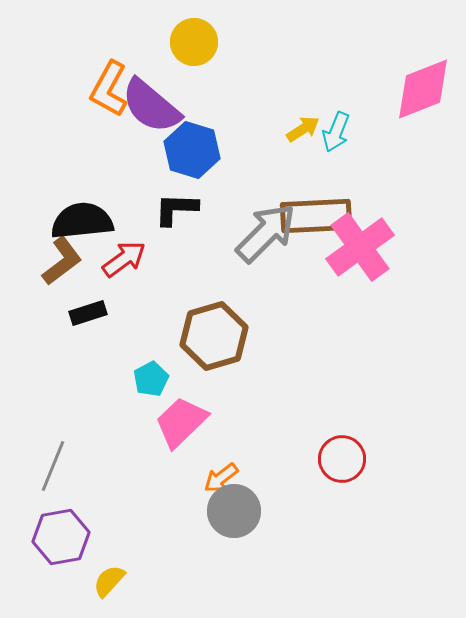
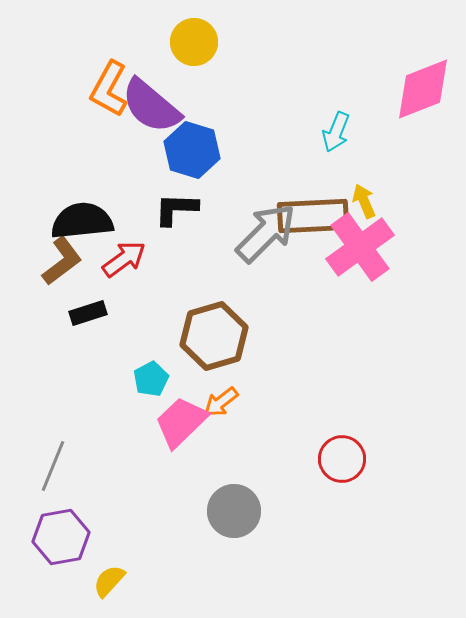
yellow arrow: moved 61 px right, 72 px down; rotated 80 degrees counterclockwise
brown rectangle: moved 3 px left
orange arrow: moved 76 px up
